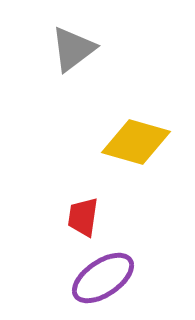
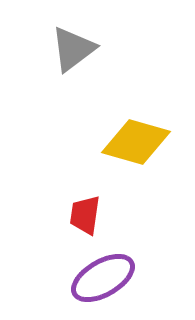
red trapezoid: moved 2 px right, 2 px up
purple ellipse: rotated 4 degrees clockwise
